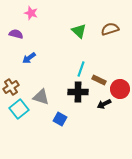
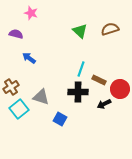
green triangle: moved 1 px right
blue arrow: rotated 72 degrees clockwise
